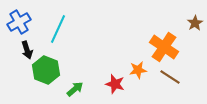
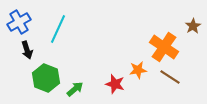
brown star: moved 2 px left, 3 px down
green hexagon: moved 8 px down
